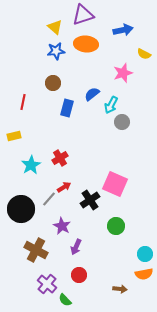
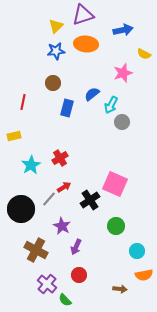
yellow triangle: moved 1 px right, 1 px up; rotated 35 degrees clockwise
cyan circle: moved 8 px left, 3 px up
orange semicircle: moved 1 px down
